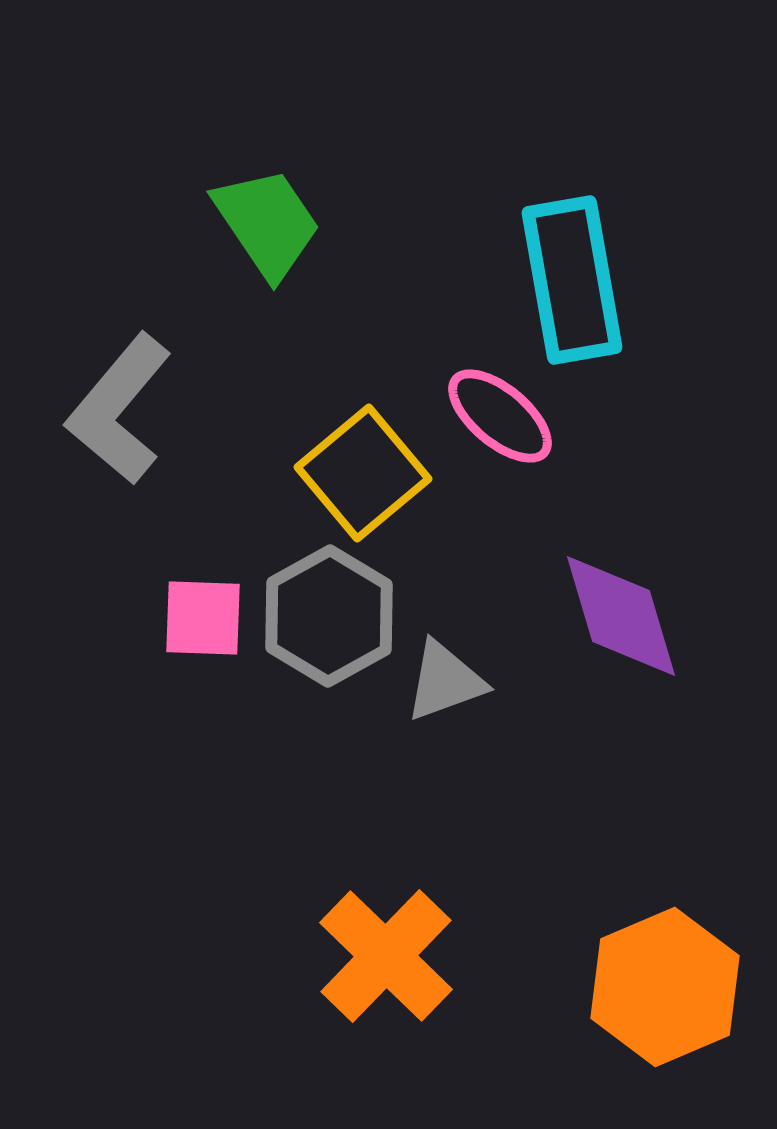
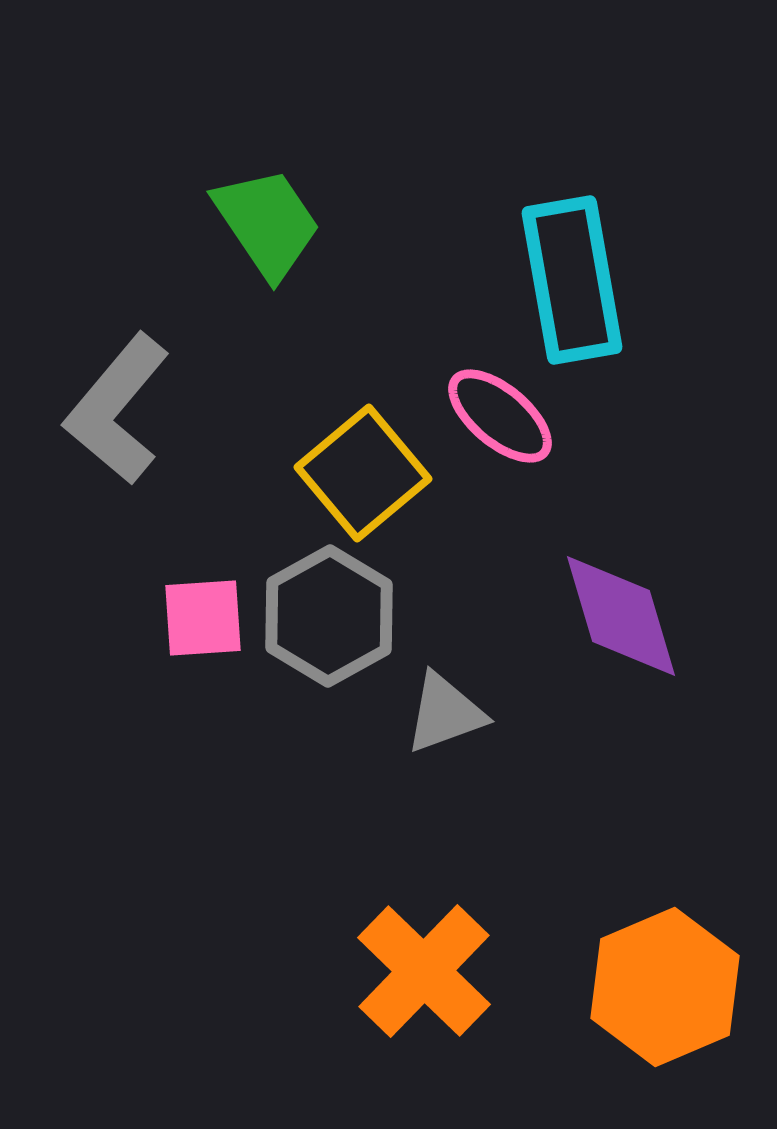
gray L-shape: moved 2 px left
pink square: rotated 6 degrees counterclockwise
gray triangle: moved 32 px down
orange cross: moved 38 px right, 15 px down
